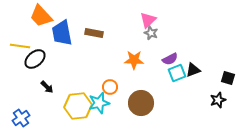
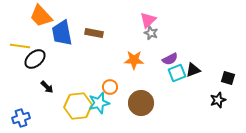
blue cross: rotated 18 degrees clockwise
